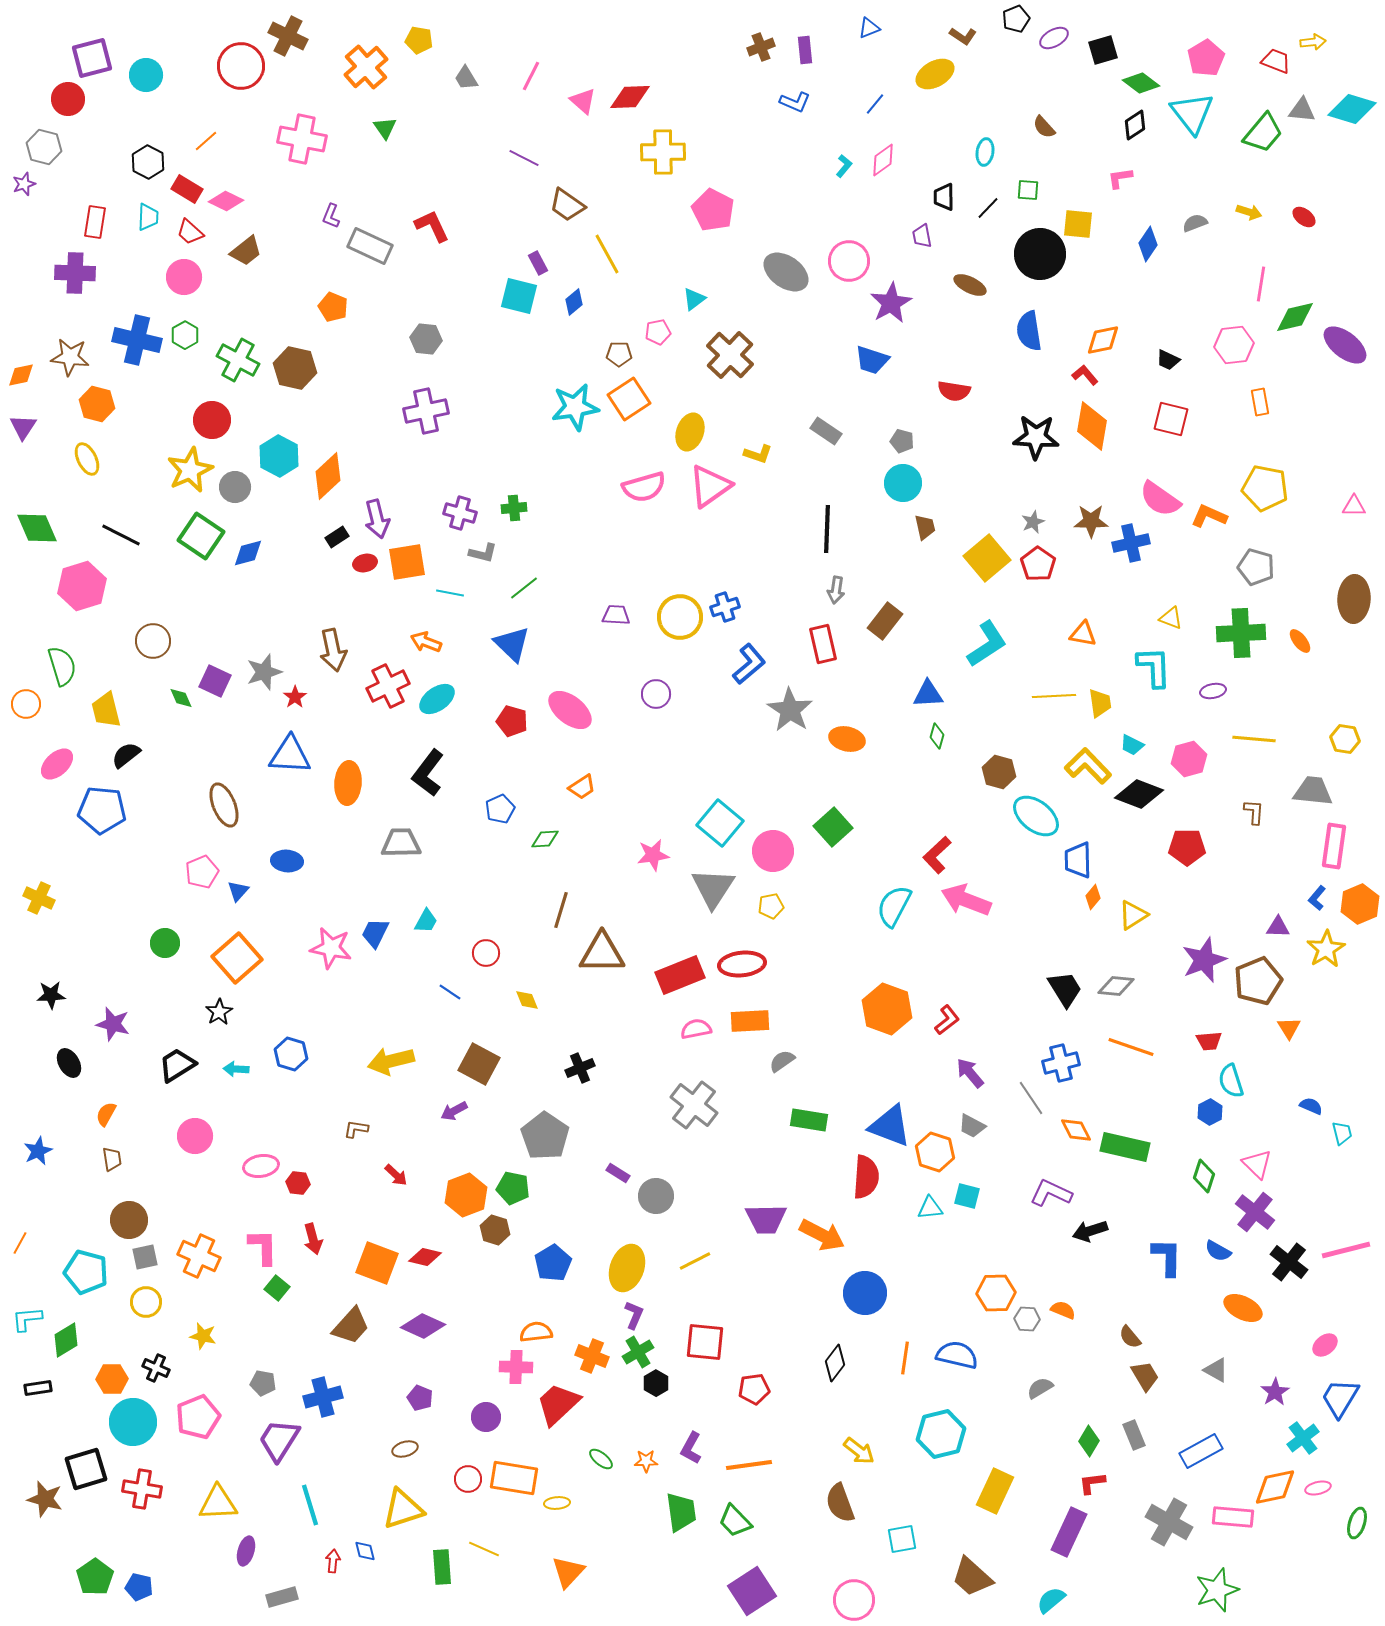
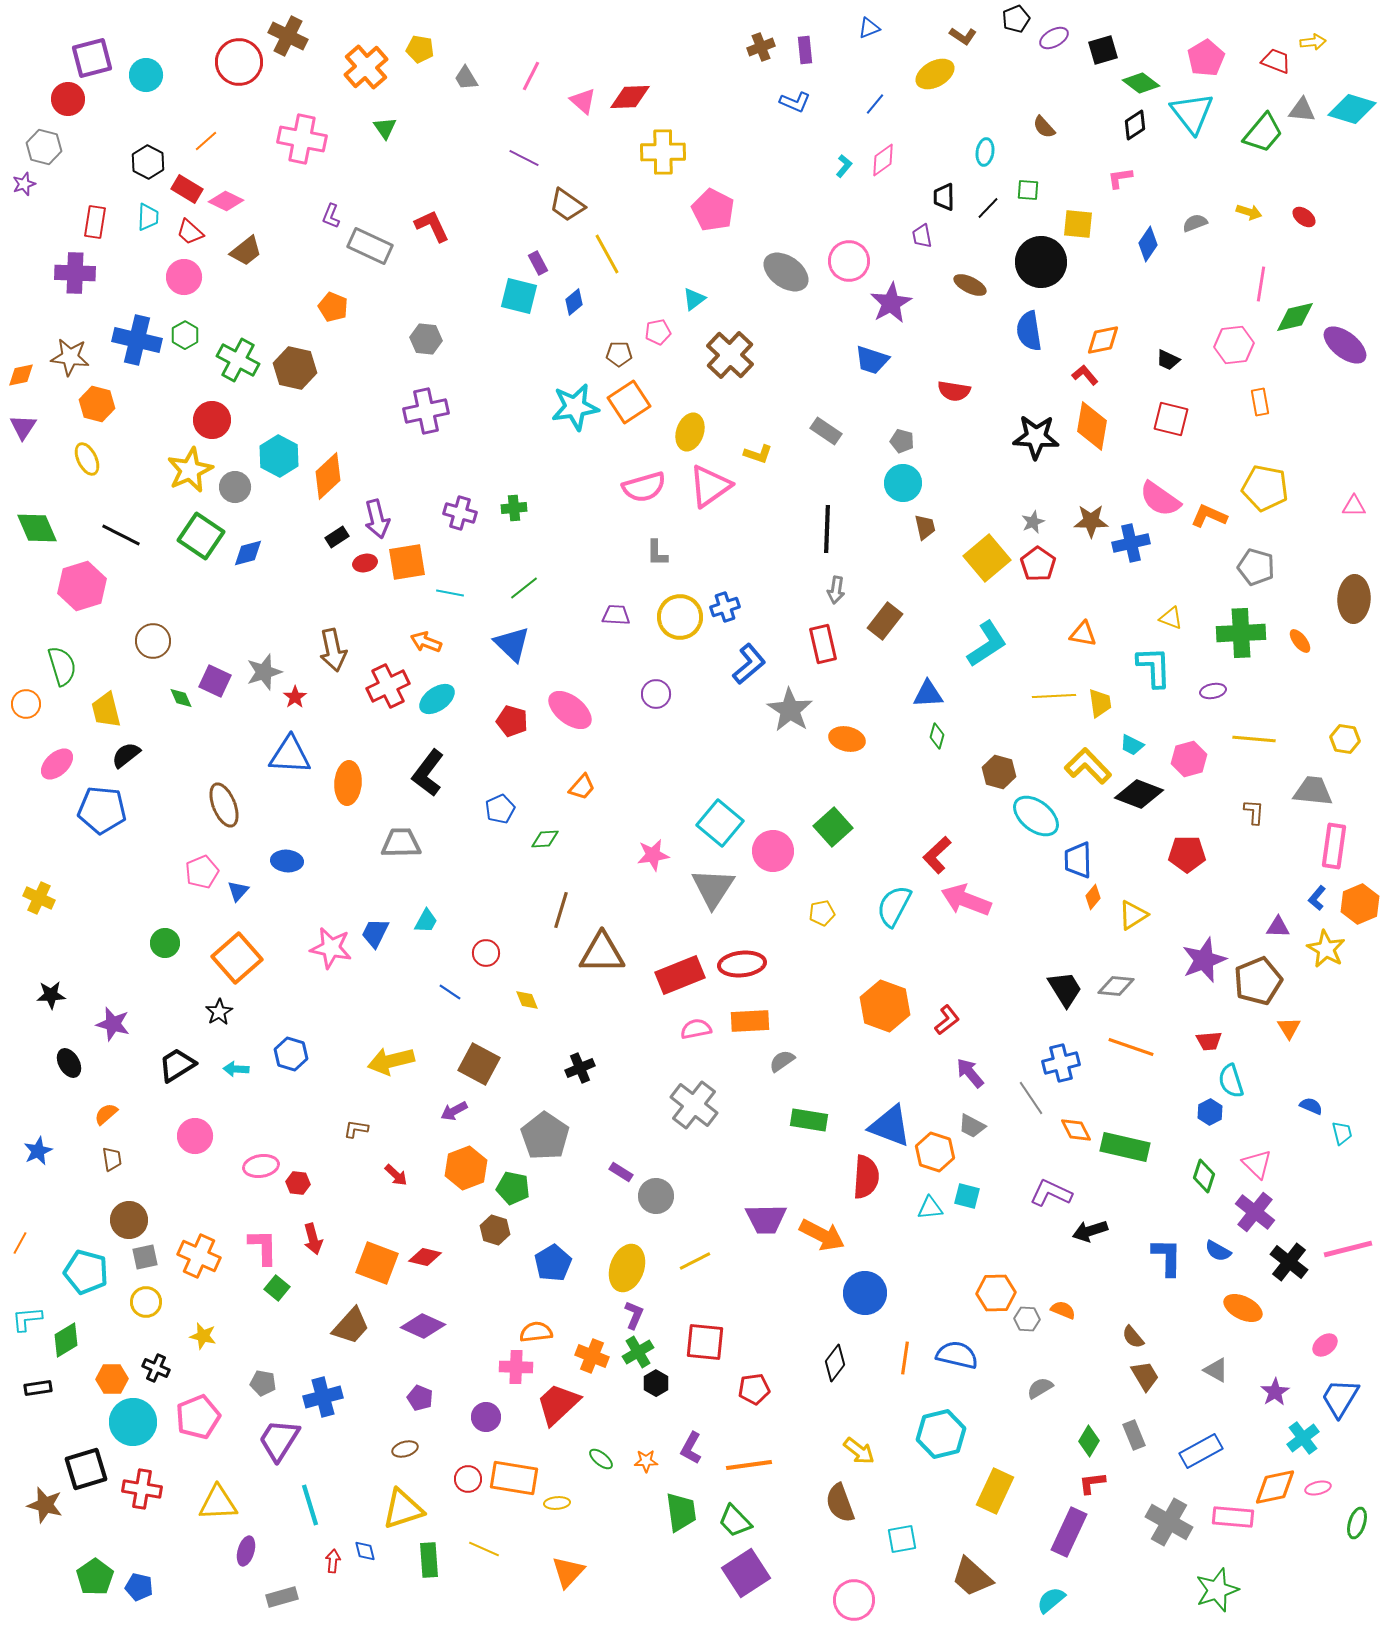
yellow pentagon at (419, 40): moved 1 px right, 9 px down
red circle at (241, 66): moved 2 px left, 4 px up
black circle at (1040, 254): moved 1 px right, 8 px down
orange square at (629, 399): moved 3 px down
gray L-shape at (483, 553): moved 174 px right; rotated 76 degrees clockwise
orange trapezoid at (582, 787): rotated 16 degrees counterclockwise
red pentagon at (1187, 847): moved 7 px down
yellow pentagon at (771, 906): moved 51 px right, 7 px down
yellow star at (1326, 949): rotated 12 degrees counterclockwise
orange hexagon at (887, 1009): moved 2 px left, 3 px up
orange semicircle at (106, 1114): rotated 20 degrees clockwise
purple rectangle at (618, 1173): moved 3 px right, 1 px up
orange hexagon at (466, 1195): moved 27 px up
pink line at (1346, 1250): moved 2 px right, 1 px up
brown semicircle at (1130, 1337): moved 3 px right
brown star at (45, 1499): moved 6 px down
green rectangle at (442, 1567): moved 13 px left, 7 px up
purple square at (752, 1591): moved 6 px left, 18 px up
